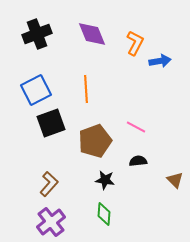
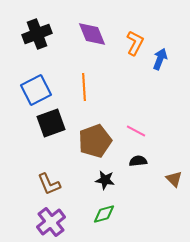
blue arrow: moved 2 px up; rotated 60 degrees counterclockwise
orange line: moved 2 px left, 2 px up
pink line: moved 4 px down
brown triangle: moved 1 px left, 1 px up
brown L-shape: rotated 115 degrees clockwise
green diamond: rotated 70 degrees clockwise
